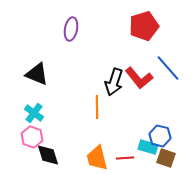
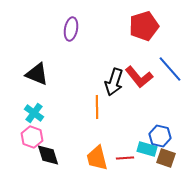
blue line: moved 2 px right, 1 px down
red L-shape: moved 1 px up
cyan rectangle: moved 1 px left, 2 px down
